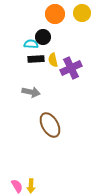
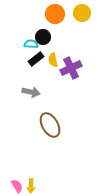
black rectangle: rotated 35 degrees counterclockwise
